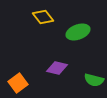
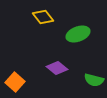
green ellipse: moved 2 px down
purple diamond: rotated 25 degrees clockwise
orange square: moved 3 px left, 1 px up; rotated 12 degrees counterclockwise
